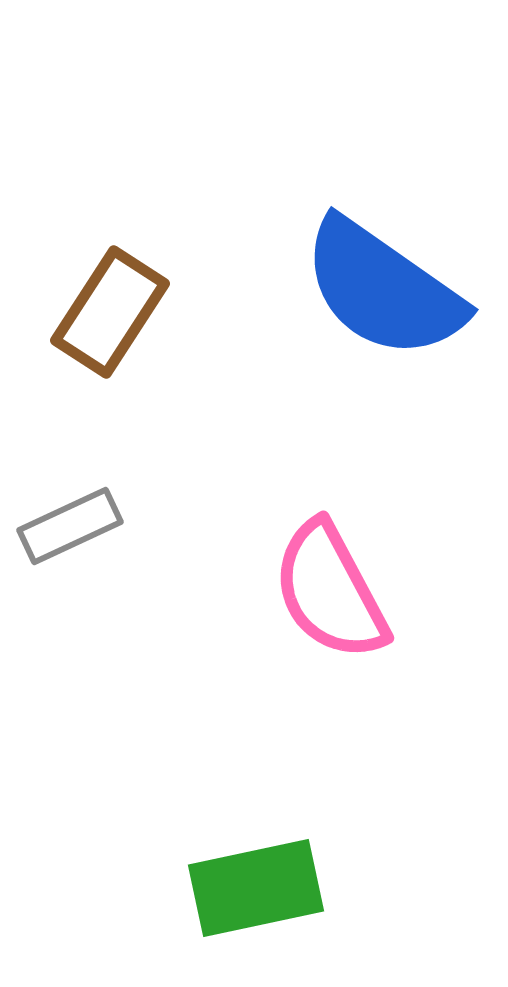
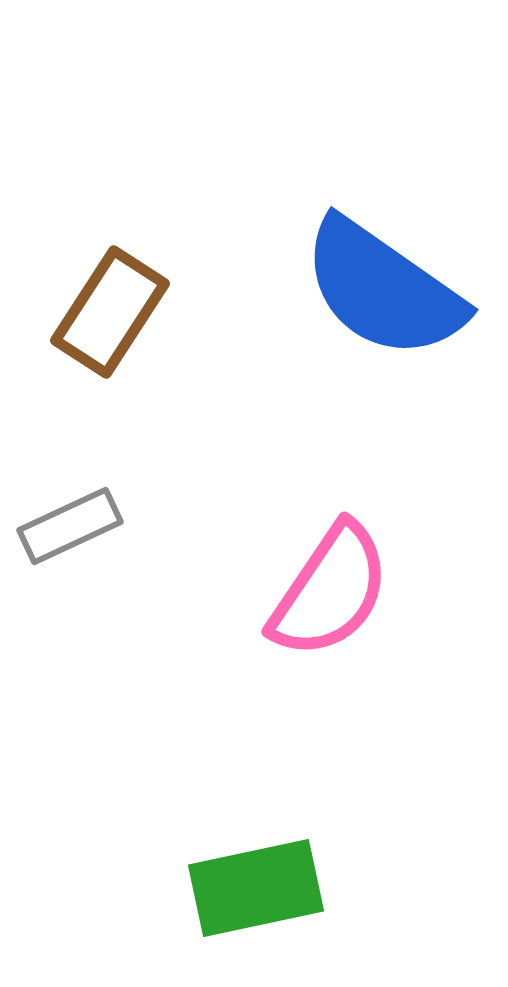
pink semicircle: rotated 118 degrees counterclockwise
